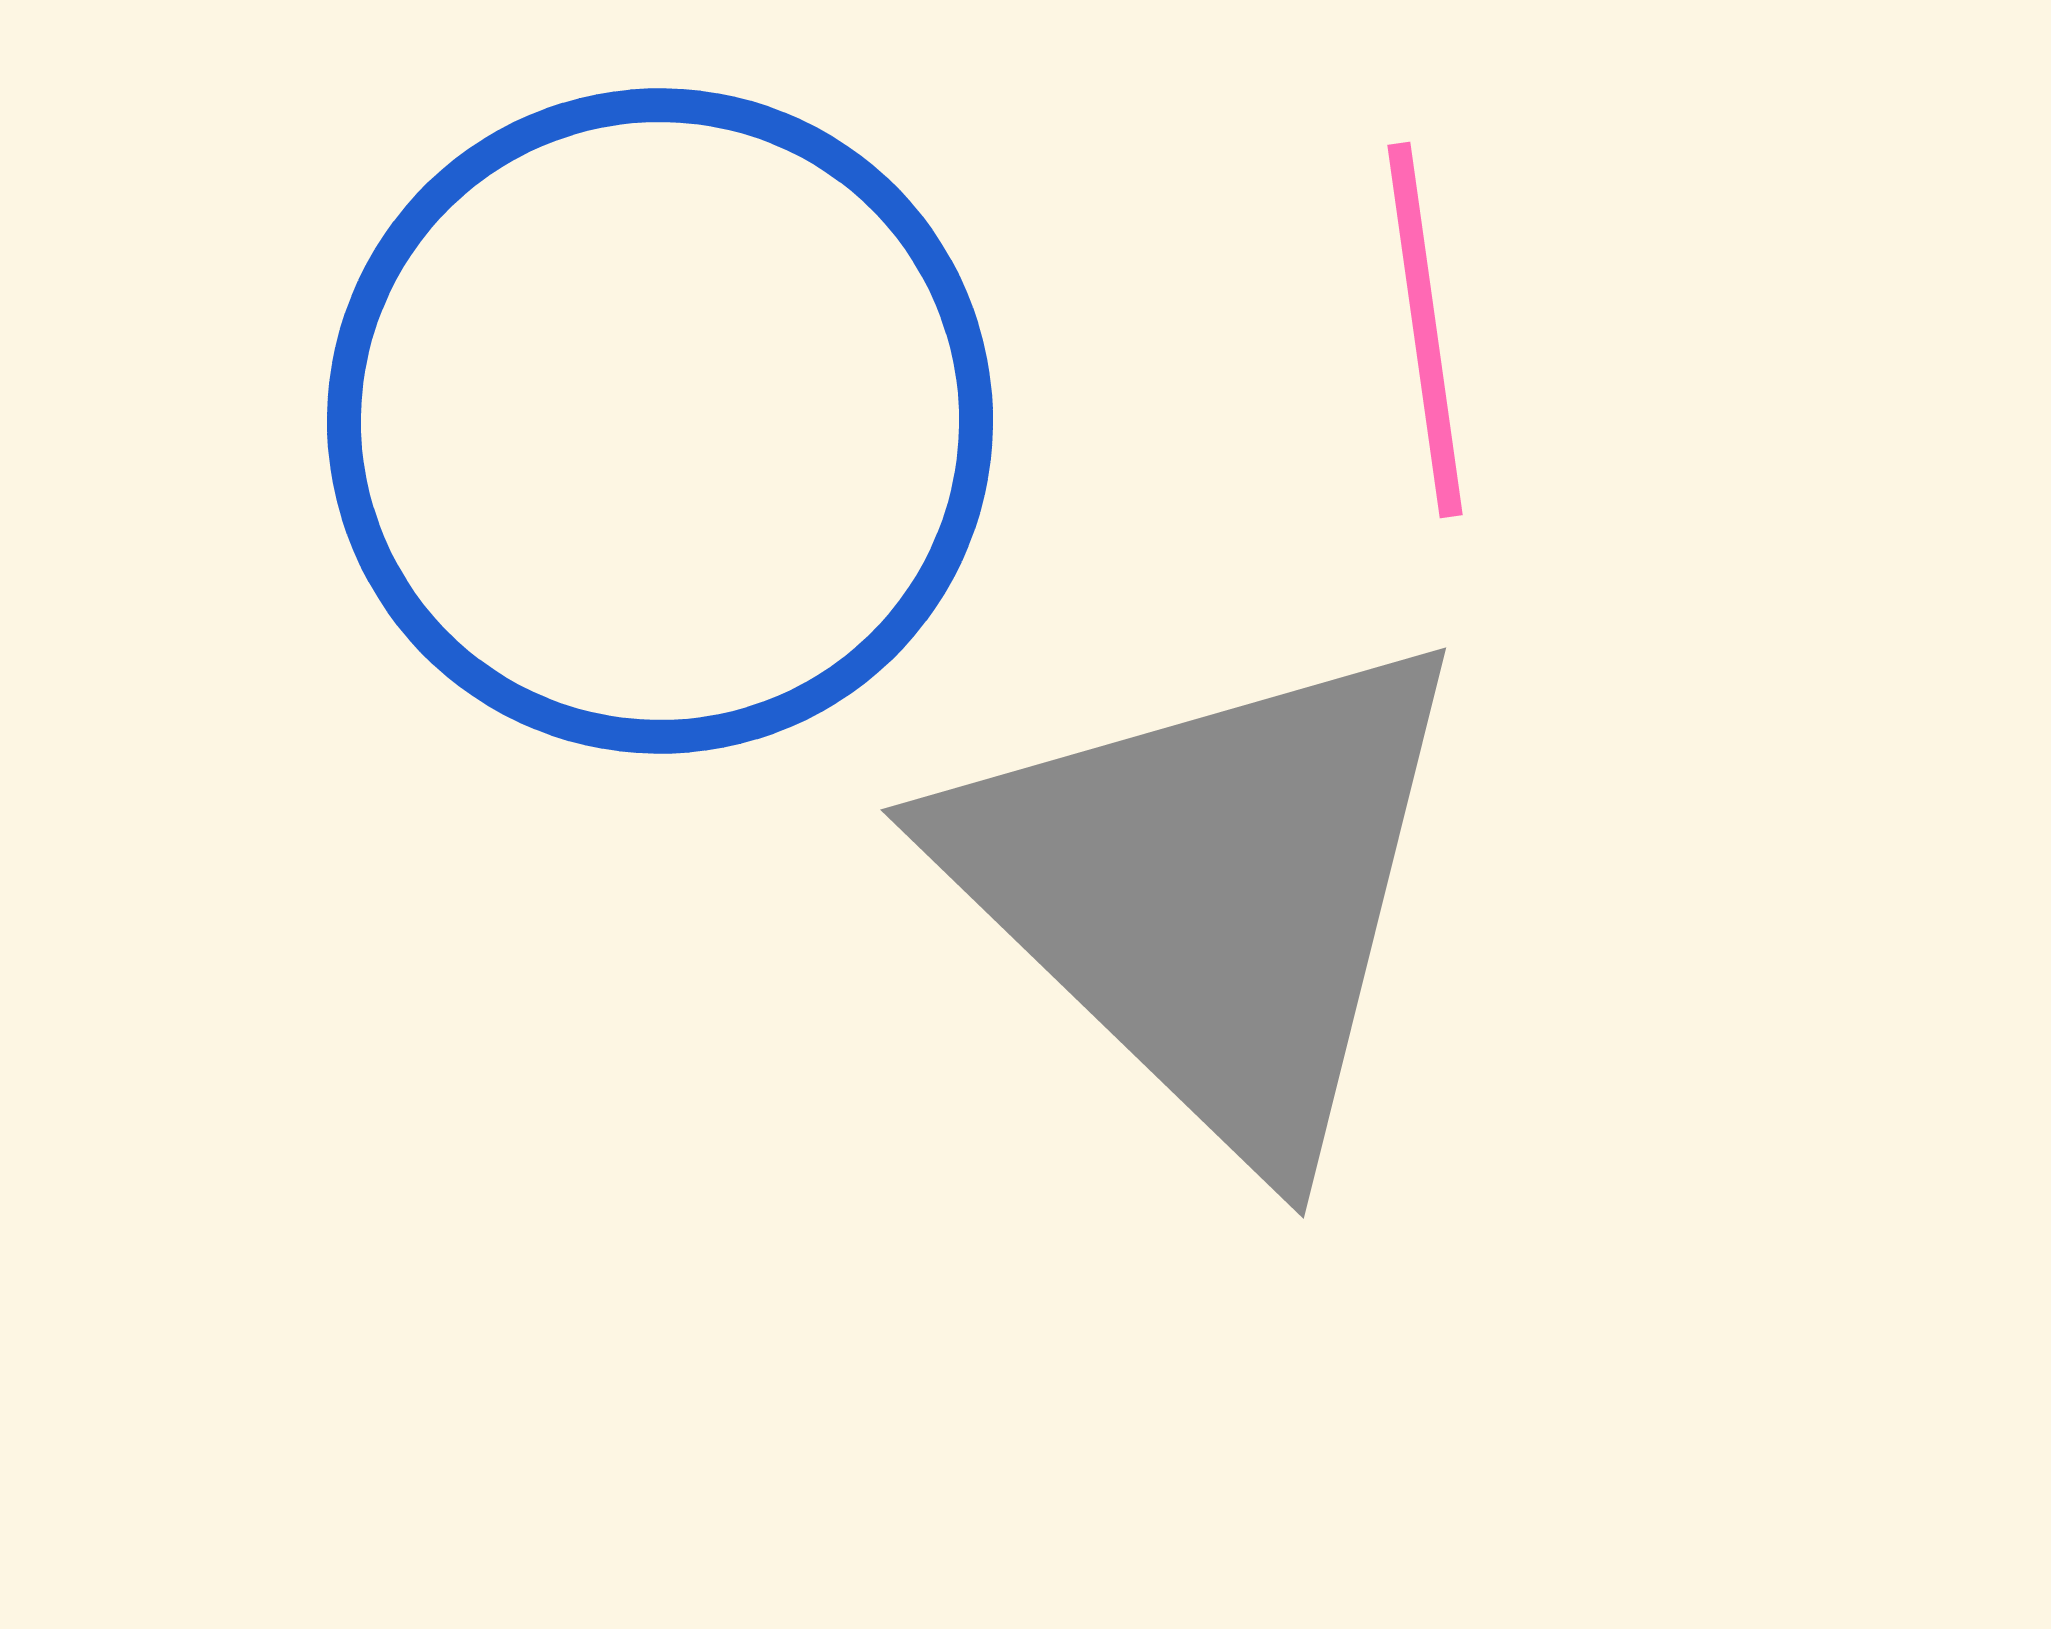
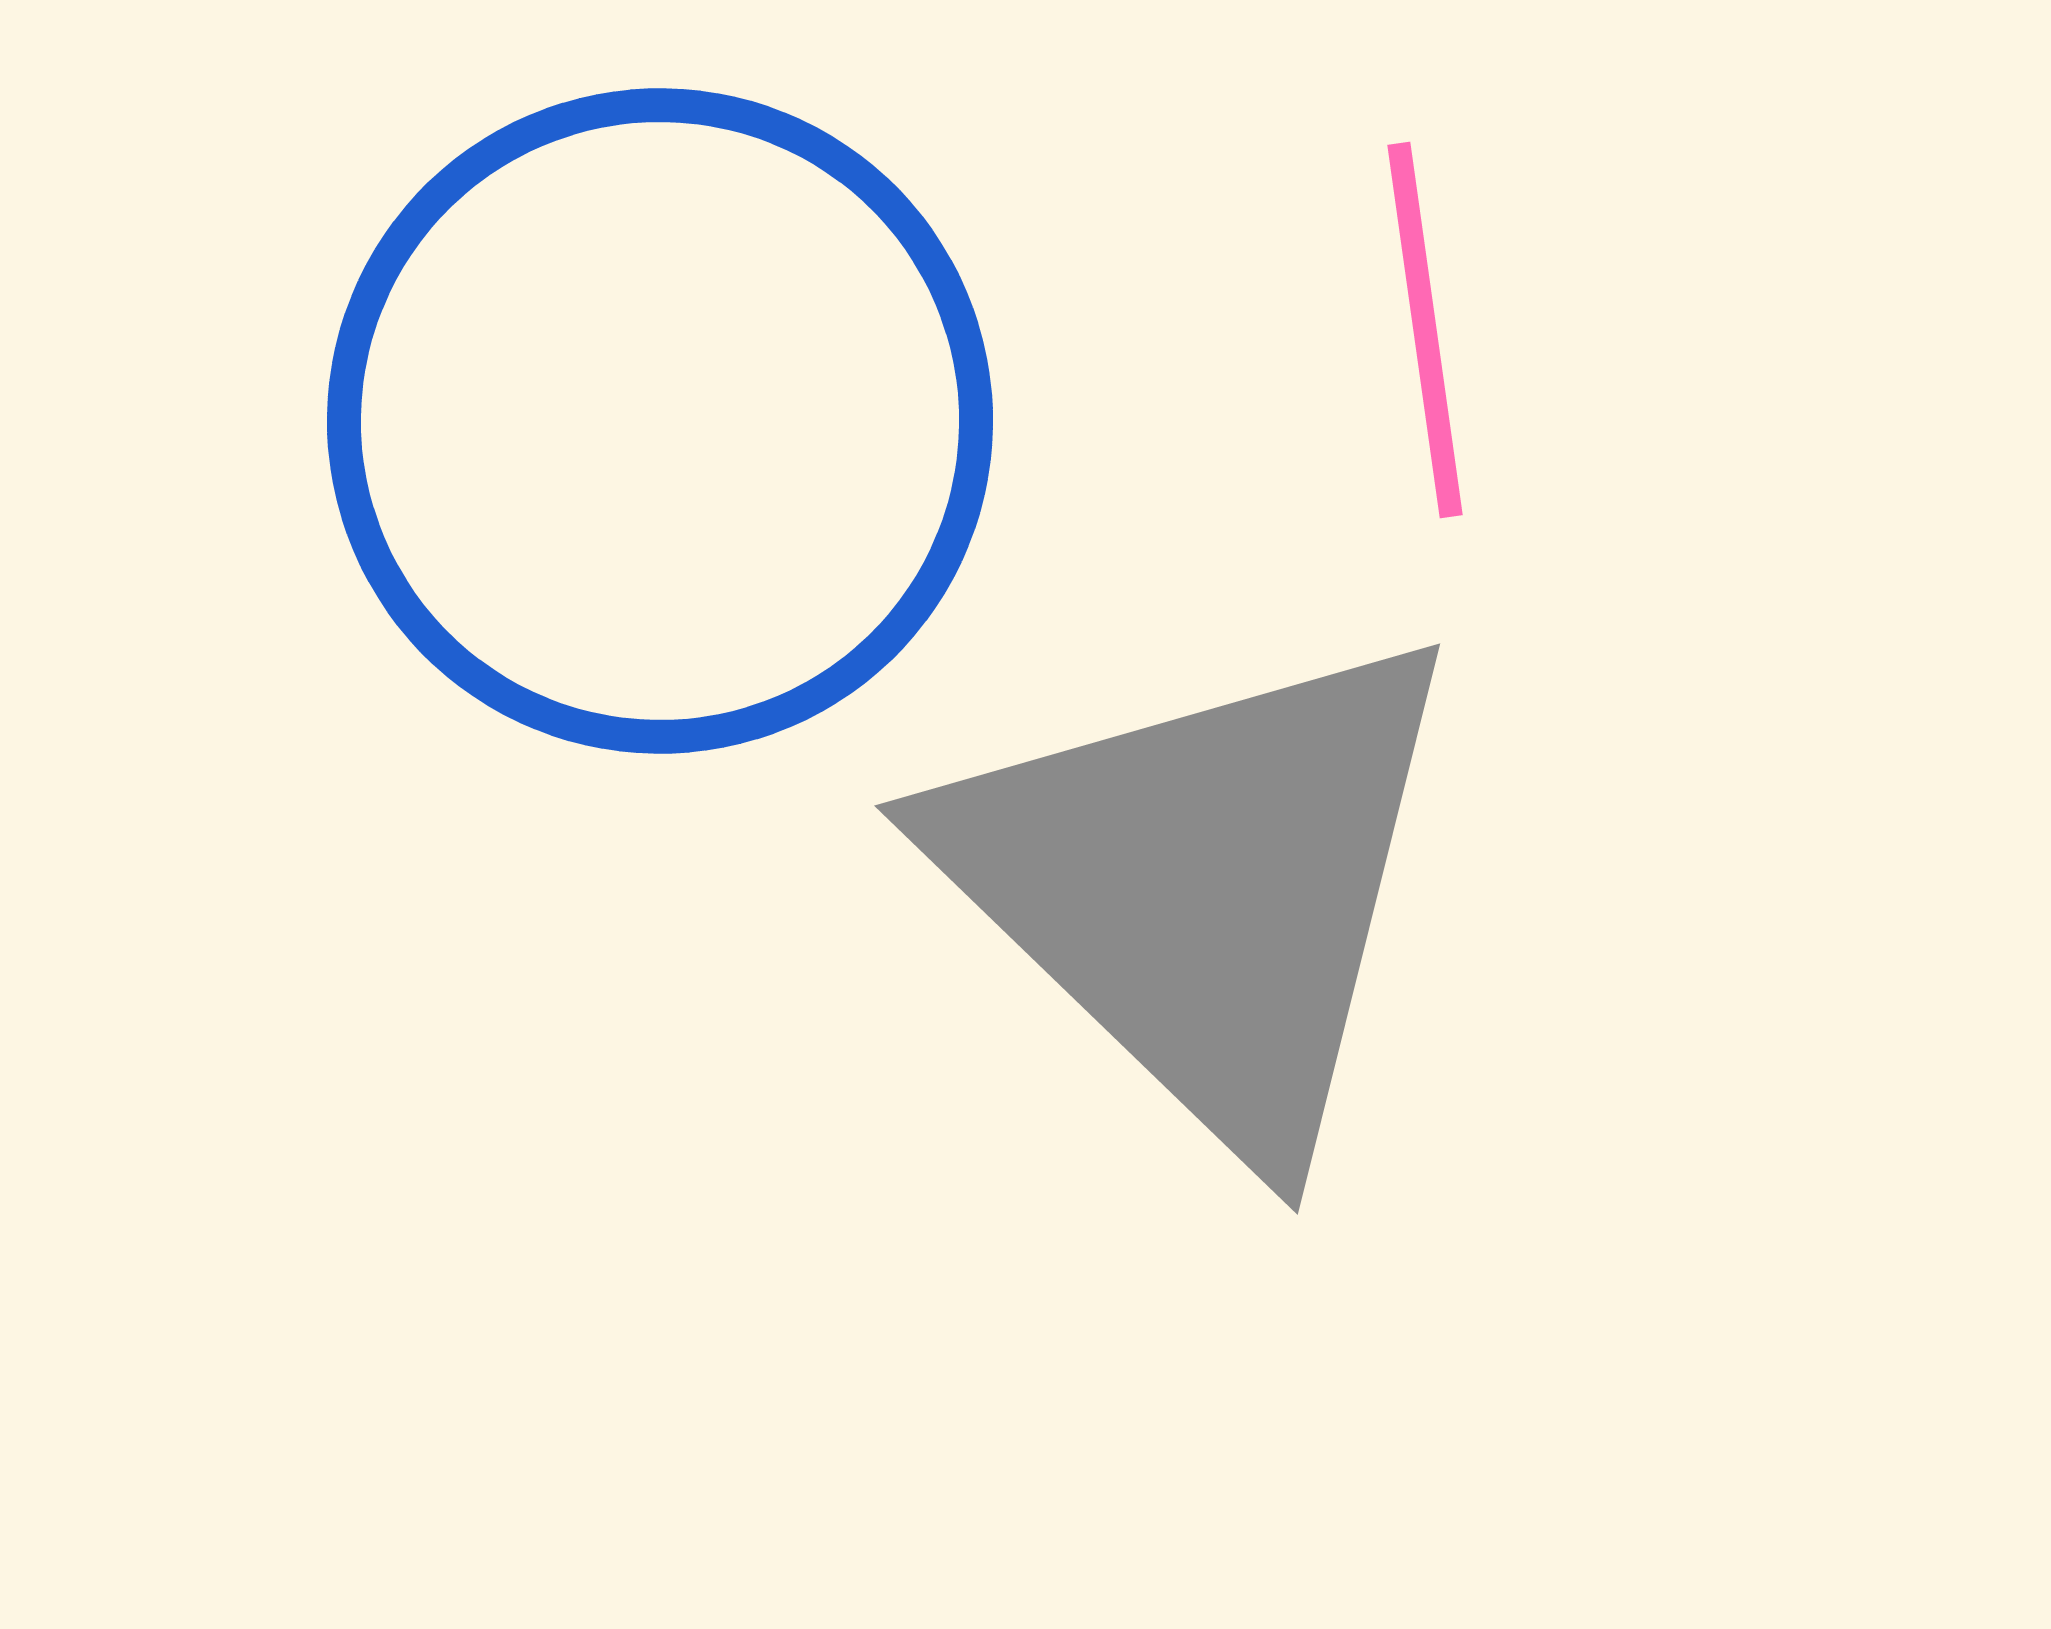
gray triangle: moved 6 px left, 4 px up
